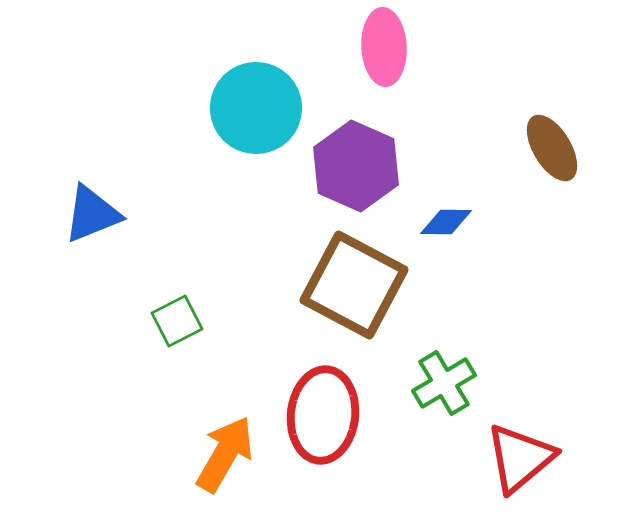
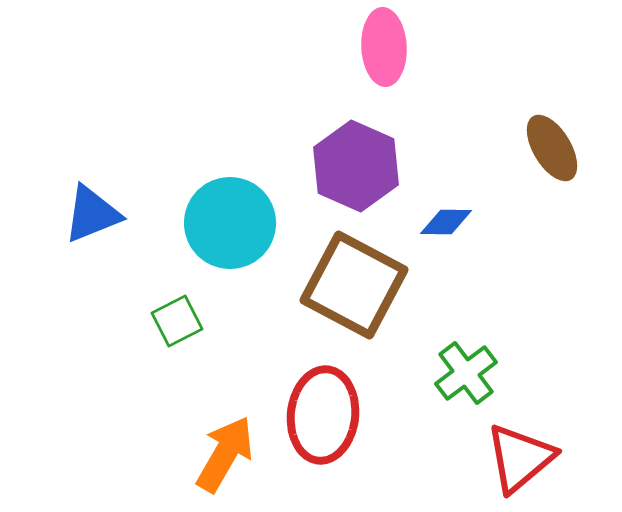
cyan circle: moved 26 px left, 115 px down
green cross: moved 22 px right, 10 px up; rotated 6 degrees counterclockwise
